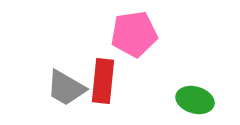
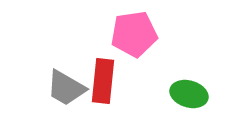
green ellipse: moved 6 px left, 6 px up
